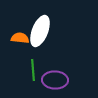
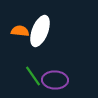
orange semicircle: moved 7 px up
green line: moved 6 px down; rotated 30 degrees counterclockwise
